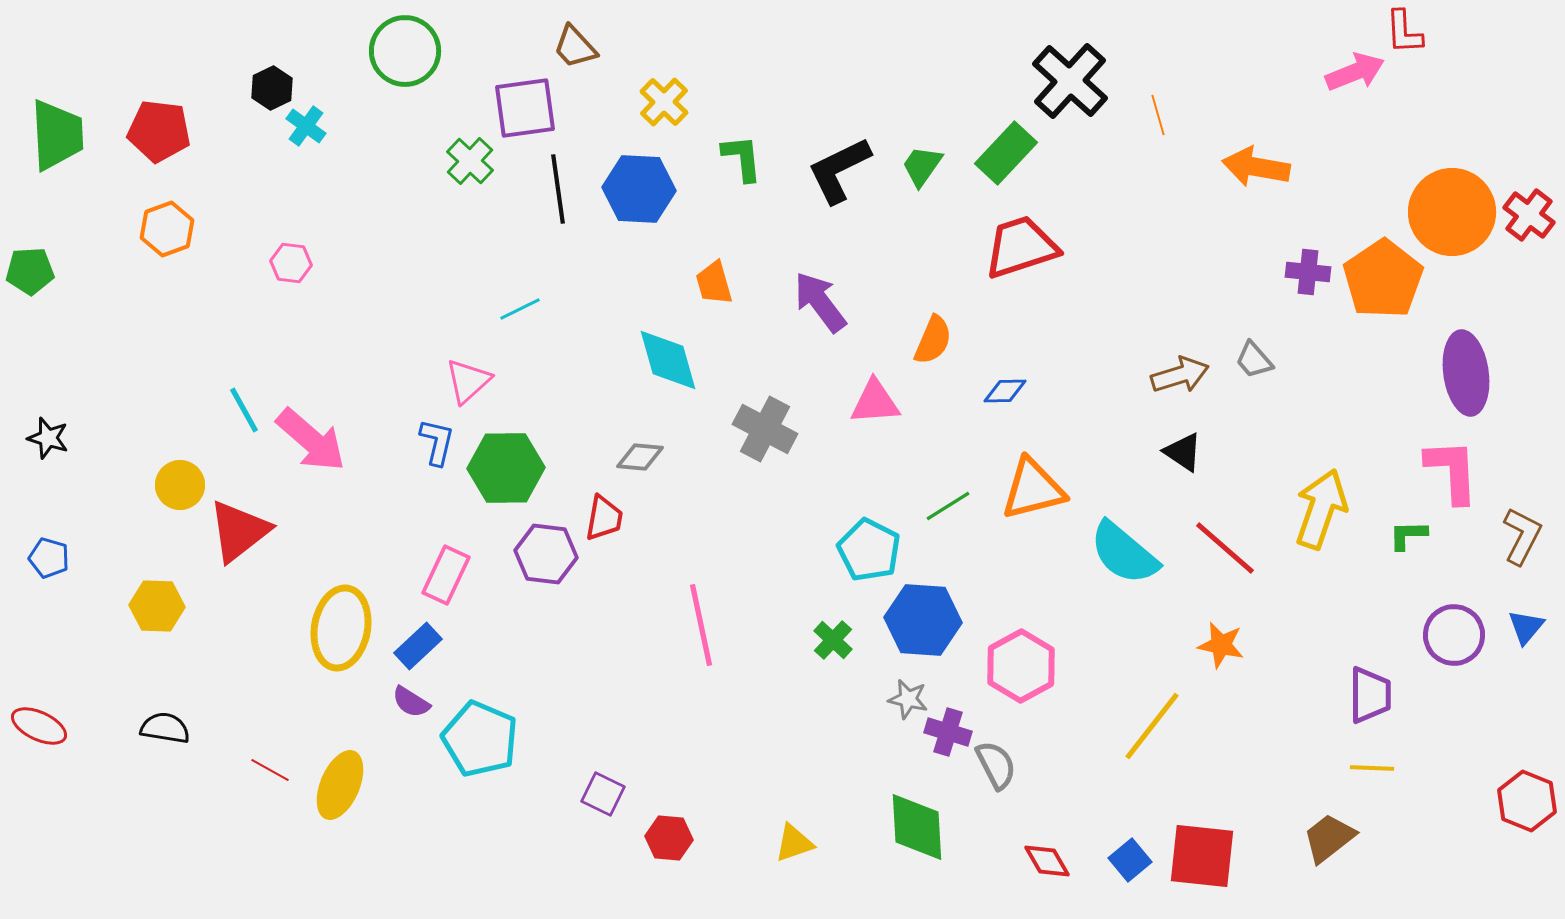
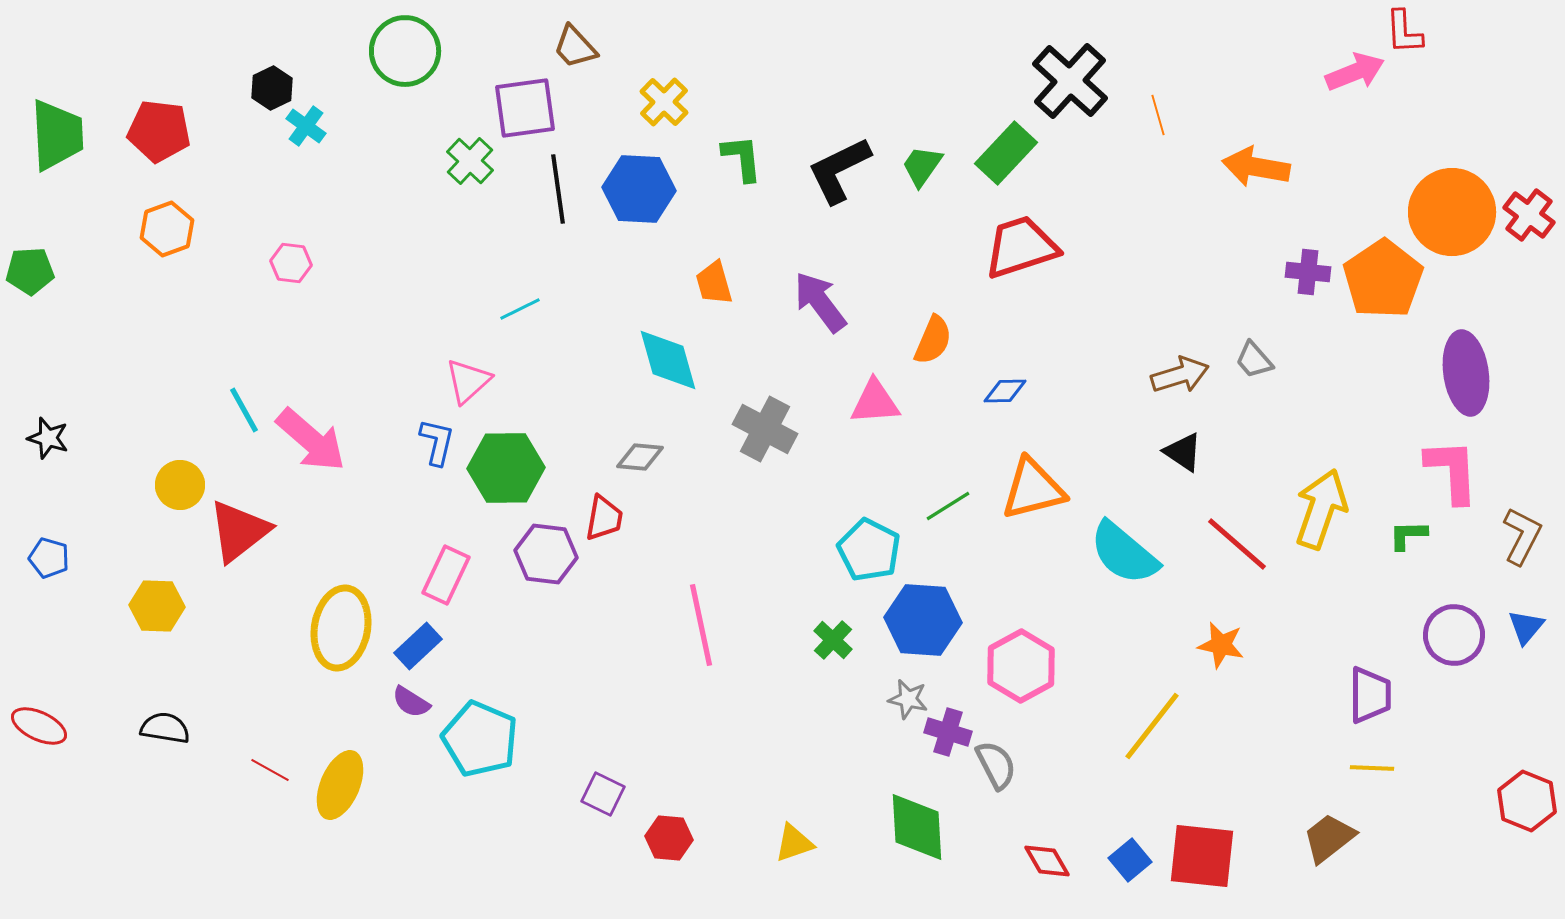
red line at (1225, 548): moved 12 px right, 4 px up
